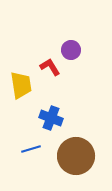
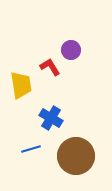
blue cross: rotated 10 degrees clockwise
